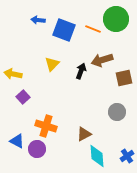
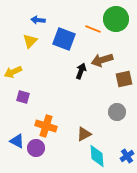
blue square: moved 9 px down
yellow triangle: moved 22 px left, 23 px up
yellow arrow: moved 2 px up; rotated 36 degrees counterclockwise
brown square: moved 1 px down
purple square: rotated 32 degrees counterclockwise
purple circle: moved 1 px left, 1 px up
